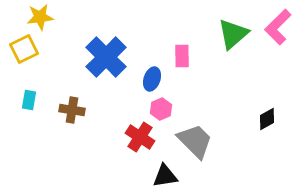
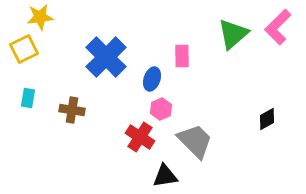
cyan rectangle: moved 1 px left, 2 px up
